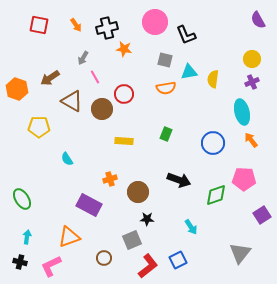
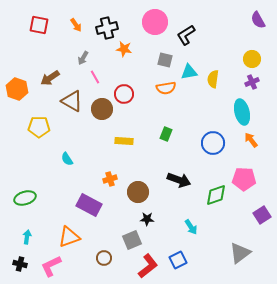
black L-shape at (186, 35): rotated 80 degrees clockwise
green ellipse at (22, 199): moved 3 px right, 1 px up; rotated 75 degrees counterclockwise
gray triangle at (240, 253): rotated 15 degrees clockwise
black cross at (20, 262): moved 2 px down
